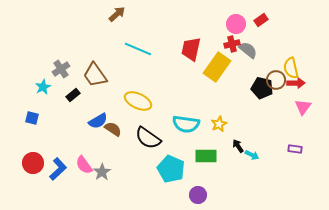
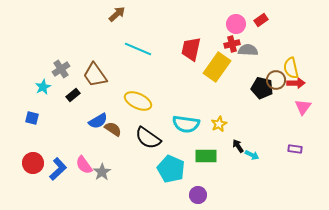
gray semicircle: rotated 36 degrees counterclockwise
